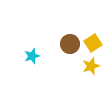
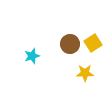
yellow star: moved 6 px left, 7 px down; rotated 18 degrees clockwise
